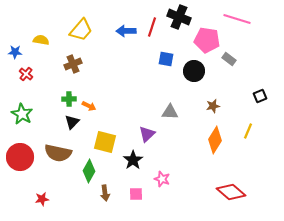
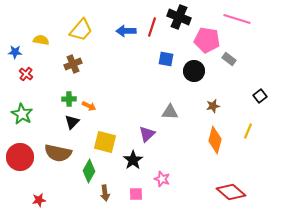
black square: rotated 16 degrees counterclockwise
orange diamond: rotated 16 degrees counterclockwise
red star: moved 3 px left, 1 px down
